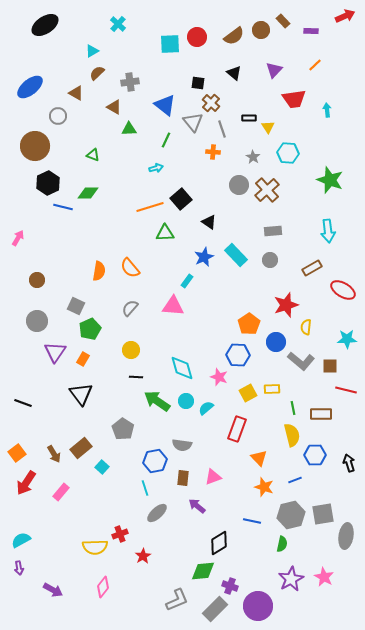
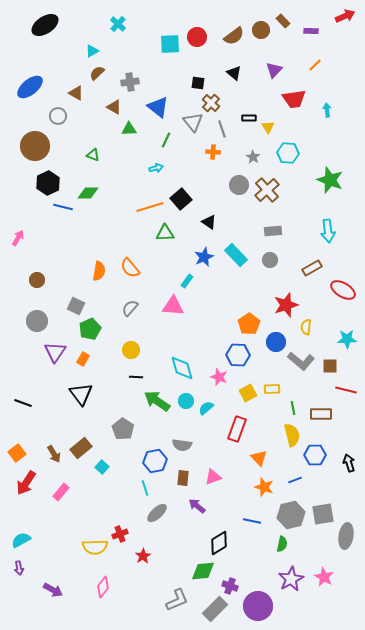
blue triangle at (165, 105): moved 7 px left, 2 px down
